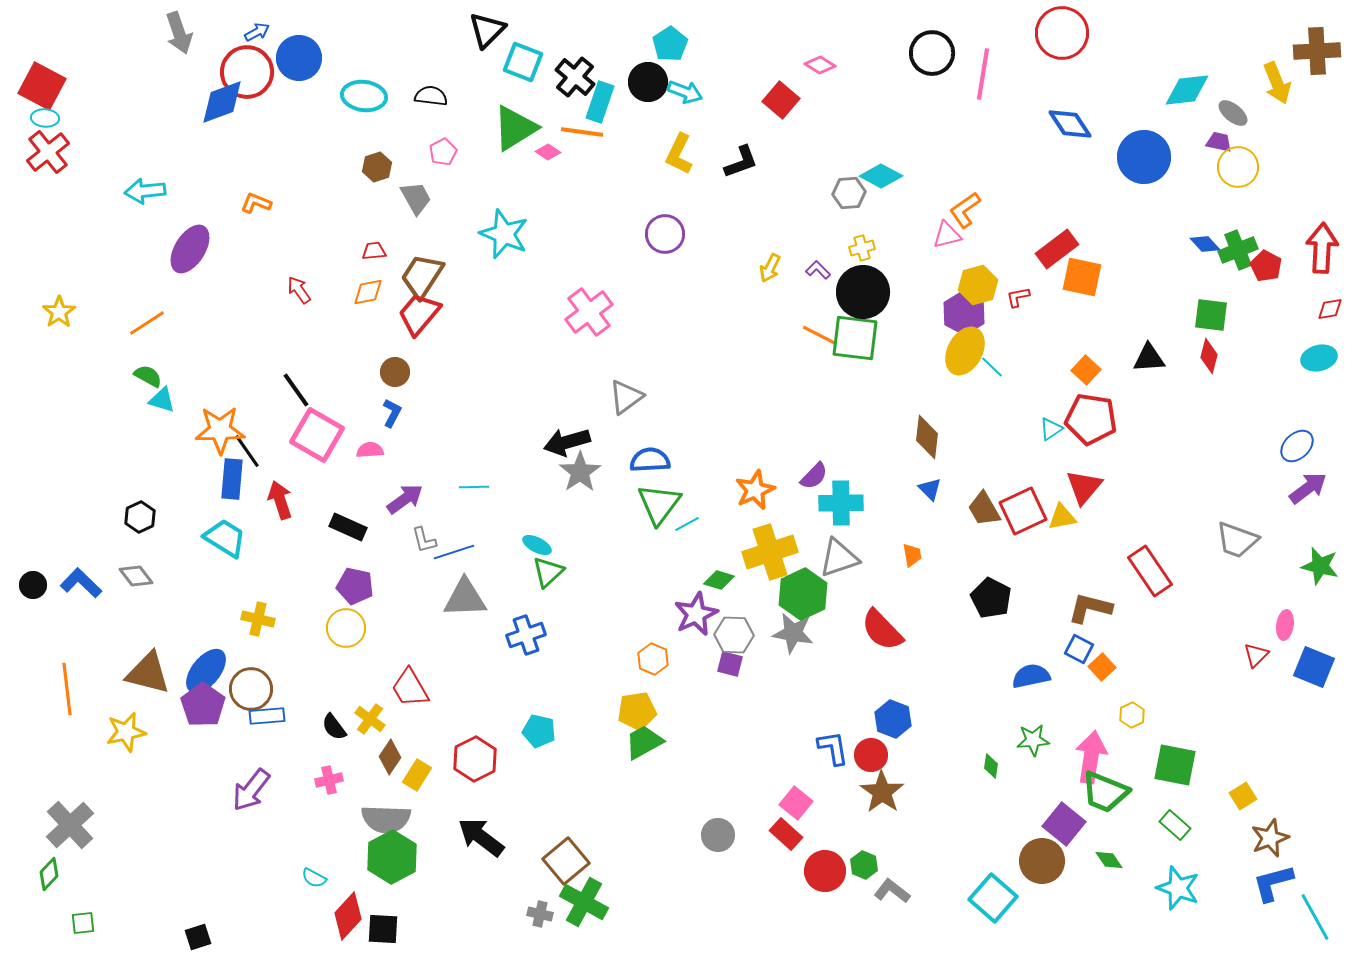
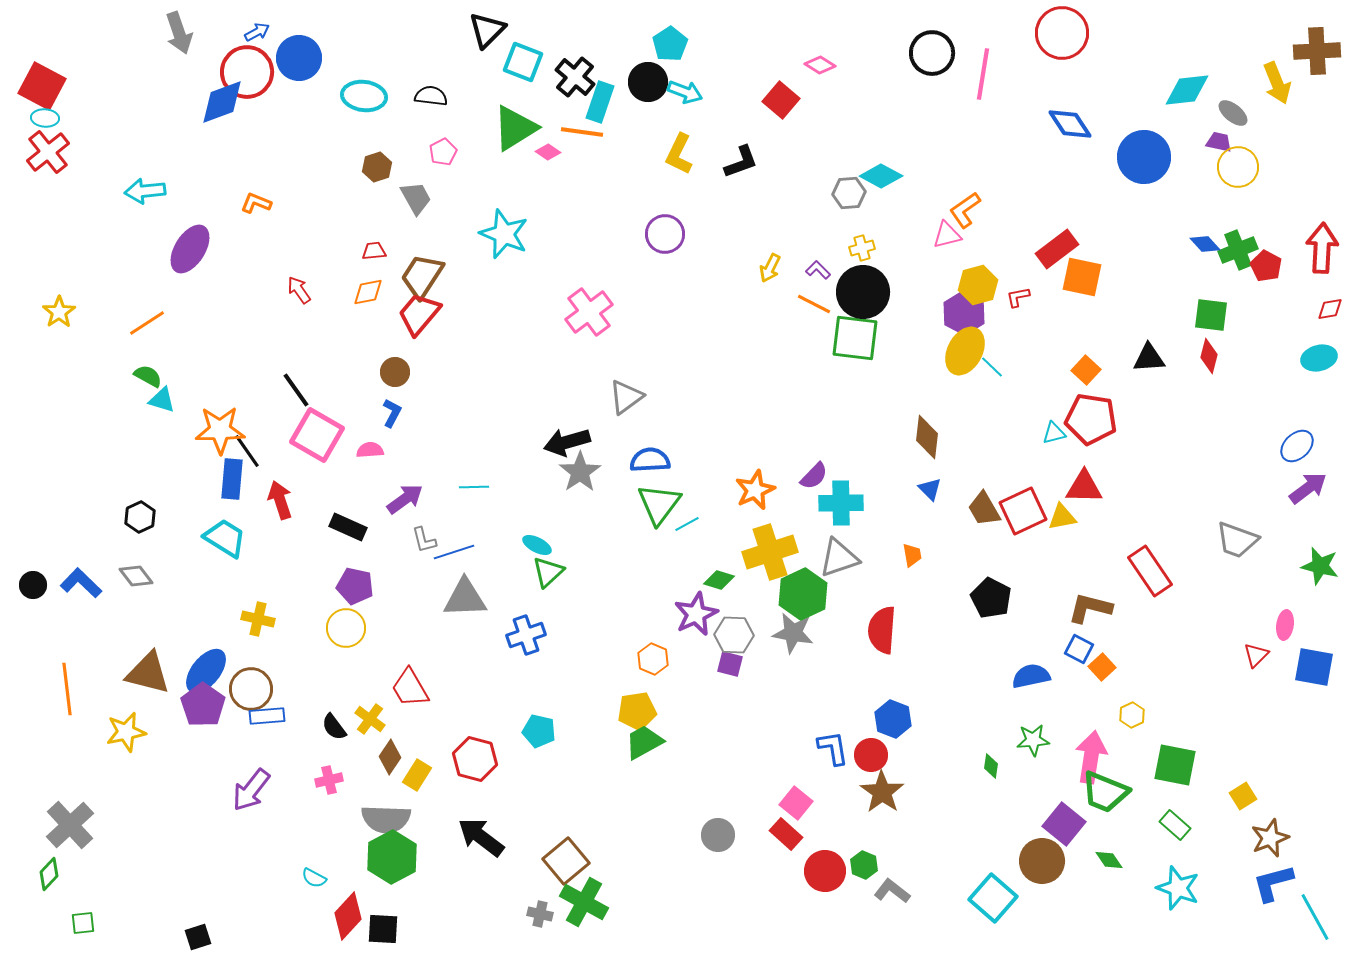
orange line at (819, 335): moved 5 px left, 31 px up
cyan triangle at (1051, 429): moved 3 px right, 4 px down; rotated 20 degrees clockwise
red triangle at (1084, 487): rotated 51 degrees clockwise
red semicircle at (882, 630): rotated 48 degrees clockwise
blue square at (1314, 667): rotated 12 degrees counterclockwise
red hexagon at (475, 759): rotated 18 degrees counterclockwise
